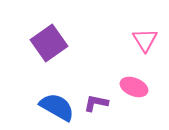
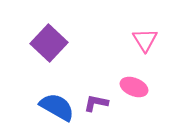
purple square: rotated 12 degrees counterclockwise
